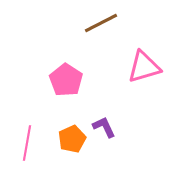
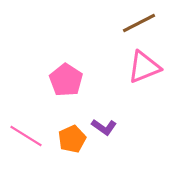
brown line: moved 38 px right
pink triangle: rotated 6 degrees counterclockwise
purple L-shape: rotated 150 degrees clockwise
pink line: moved 1 px left, 7 px up; rotated 68 degrees counterclockwise
